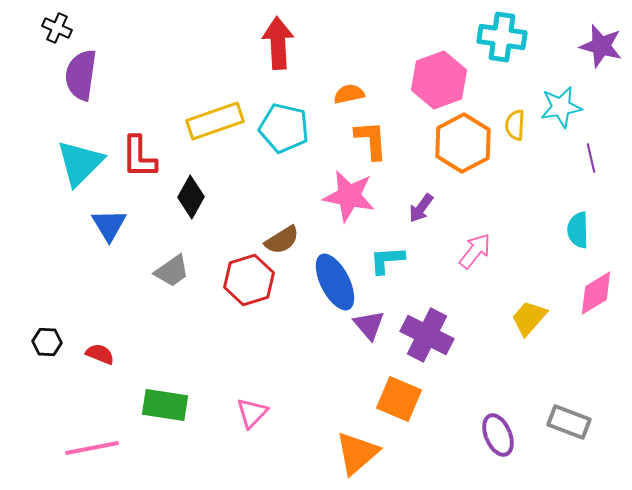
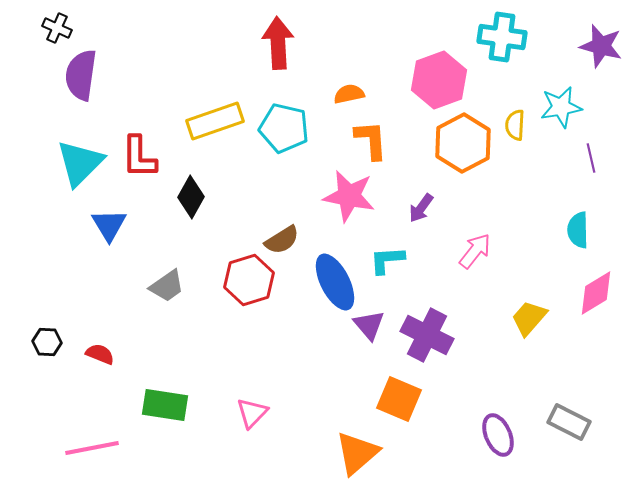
gray trapezoid: moved 5 px left, 15 px down
gray rectangle: rotated 6 degrees clockwise
